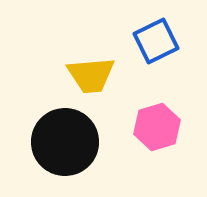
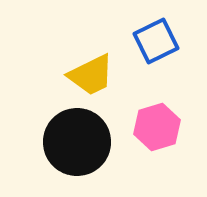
yellow trapezoid: rotated 21 degrees counterclockwise
black circle: moved 12 px right
